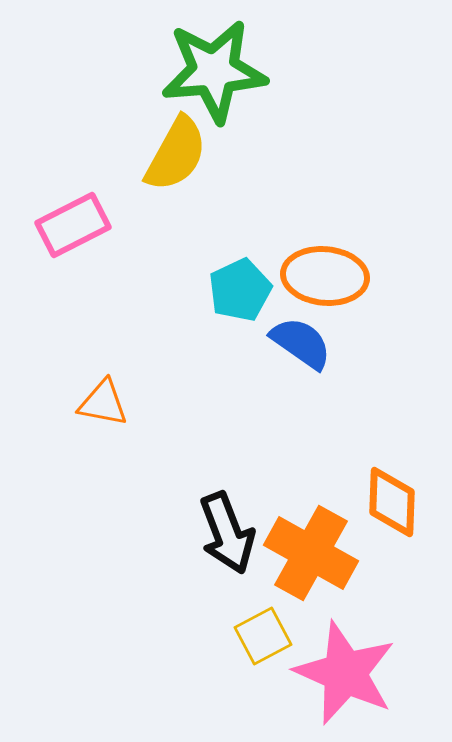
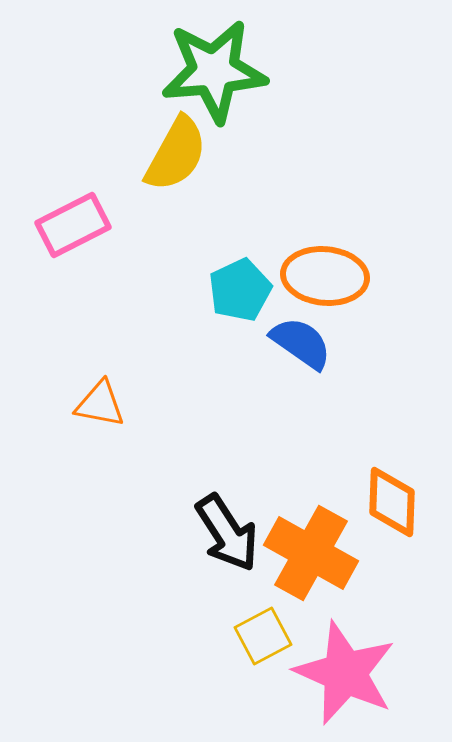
orange triangle: moved 3 px left, 1 px down
black arrow: rotated 12 degrees counterclockwise
